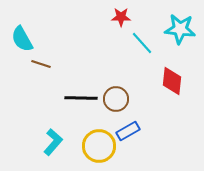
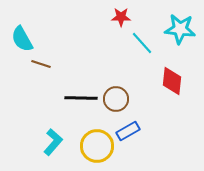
yellow circle: moved 2 px left
